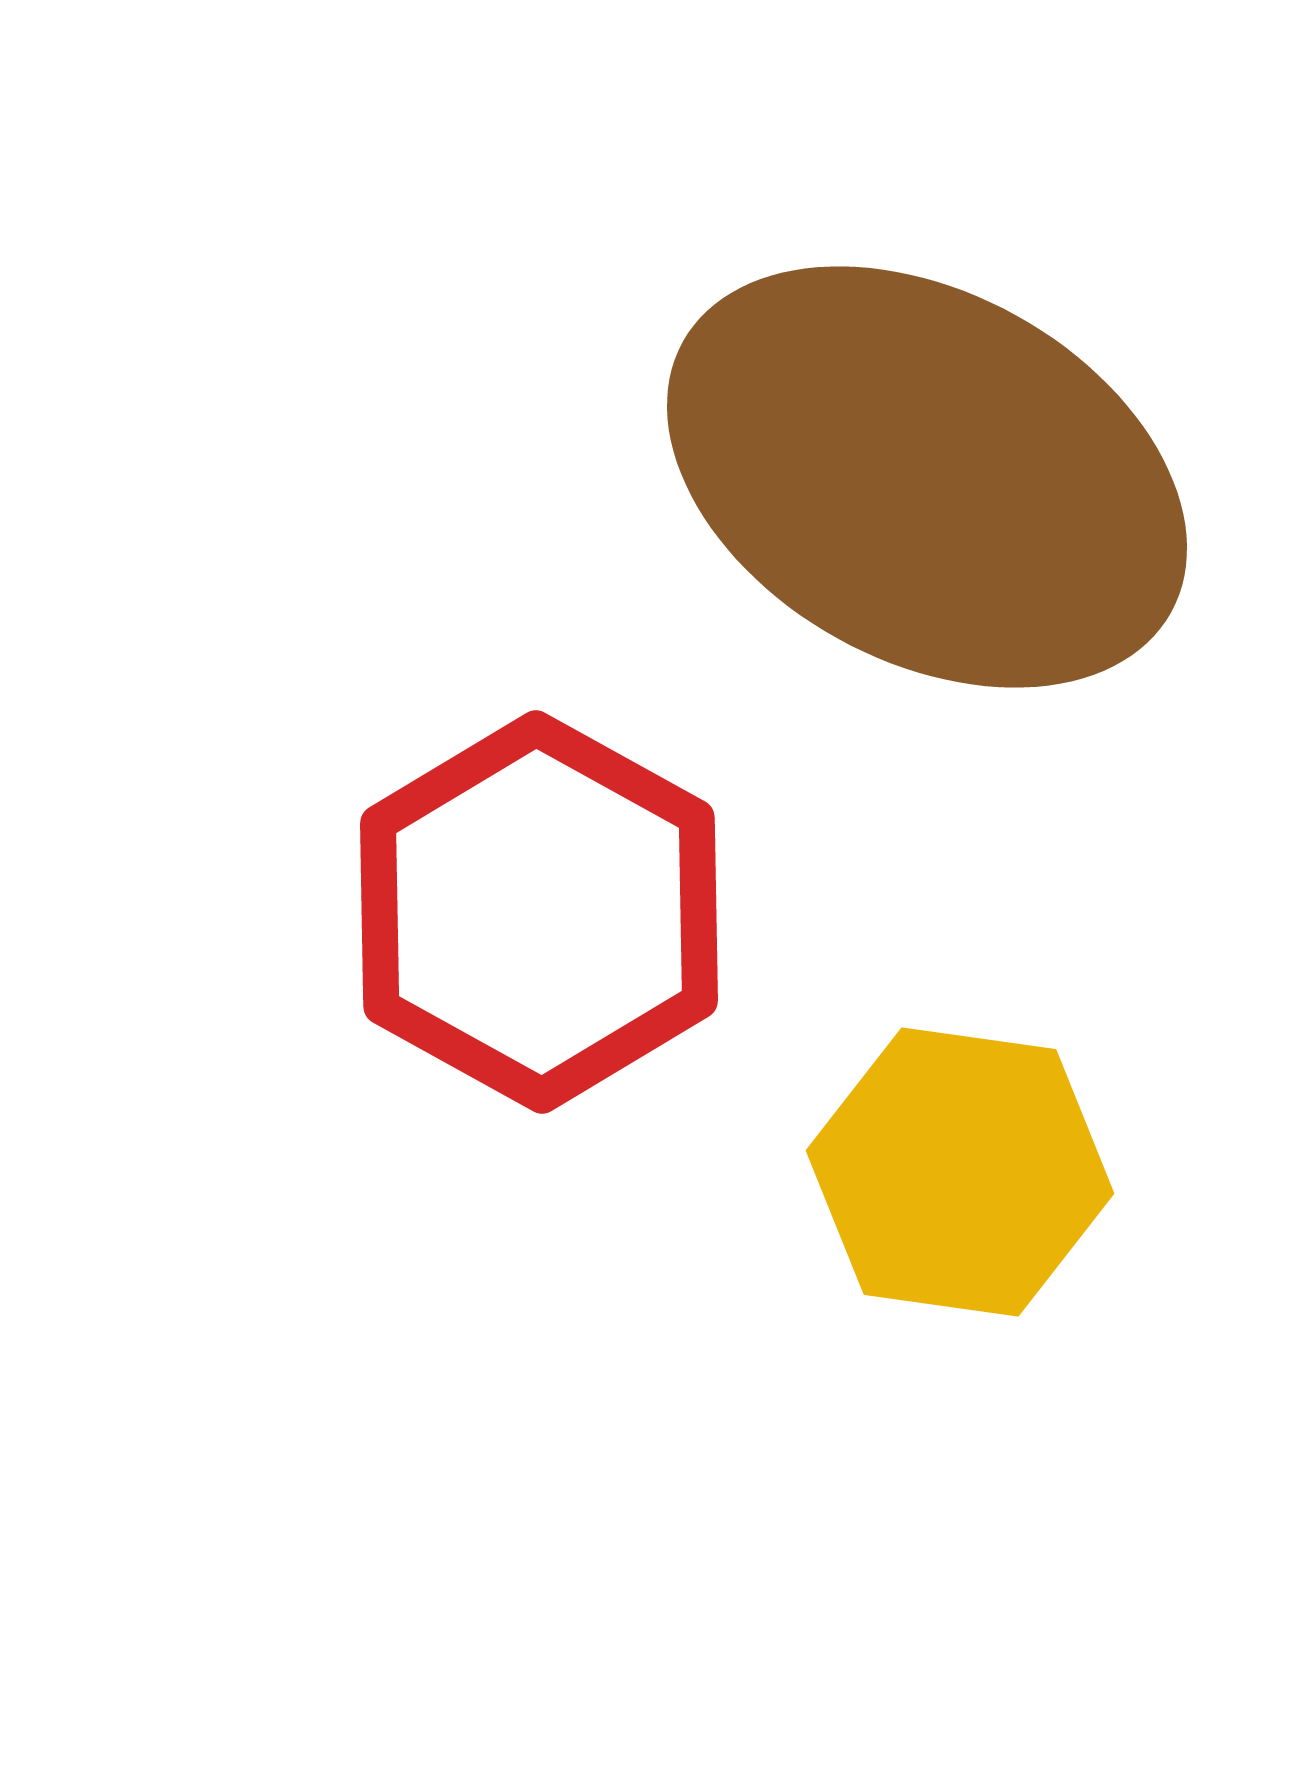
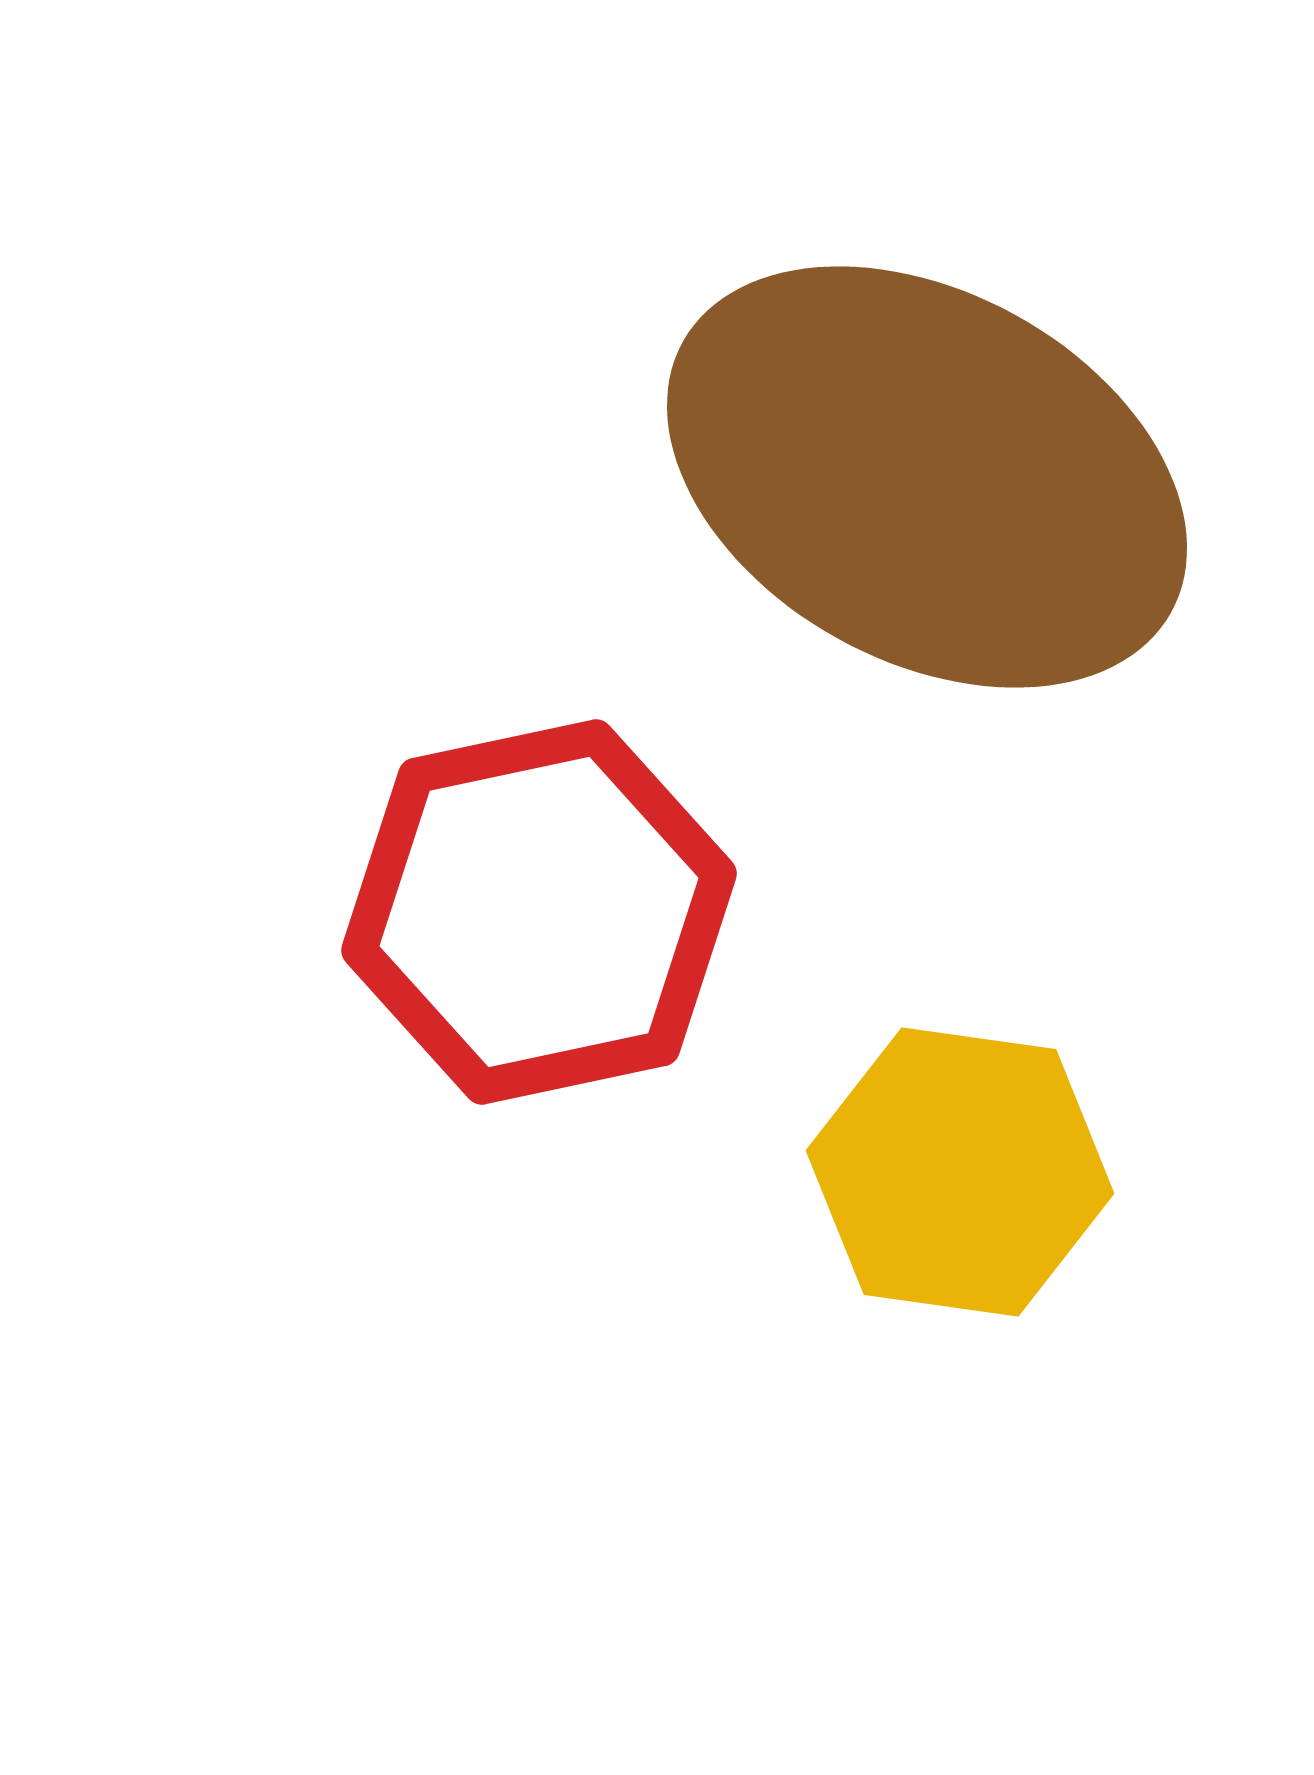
red hexagon: rotated 19 degrees clockwise
